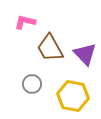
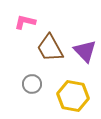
purple triangle: moved 3 px up
